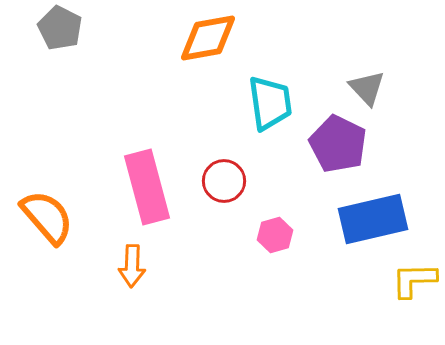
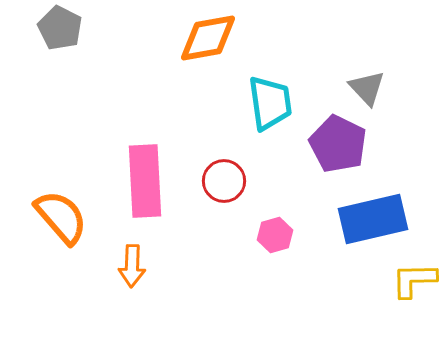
pink rectangle: moved 2 px left, 6 px up; rotated 12 degrees clockwise
orange semicircle: moved 14 px right
